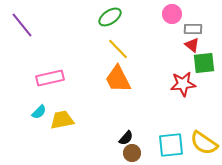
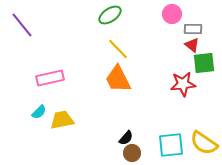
green ellipse: moved 2 px up
